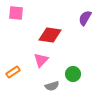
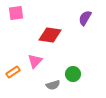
pink square: rotated 14 degrees counterclockwise
pink triangle: moved 6 px left, 1 px down
gray semicircle: moved 1 px right, 1 px up
